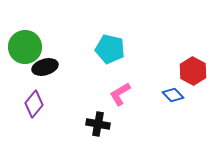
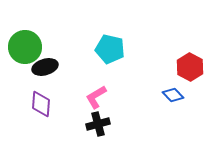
red hexagon: moved 3 px left, 4 px up
pink L-shape: moved 24 px left, 3 px down
purple diamond: moved 7 px right; rotated 36 degrees counterclockwise
black cross: rotated 25 degrees counterclockwise
